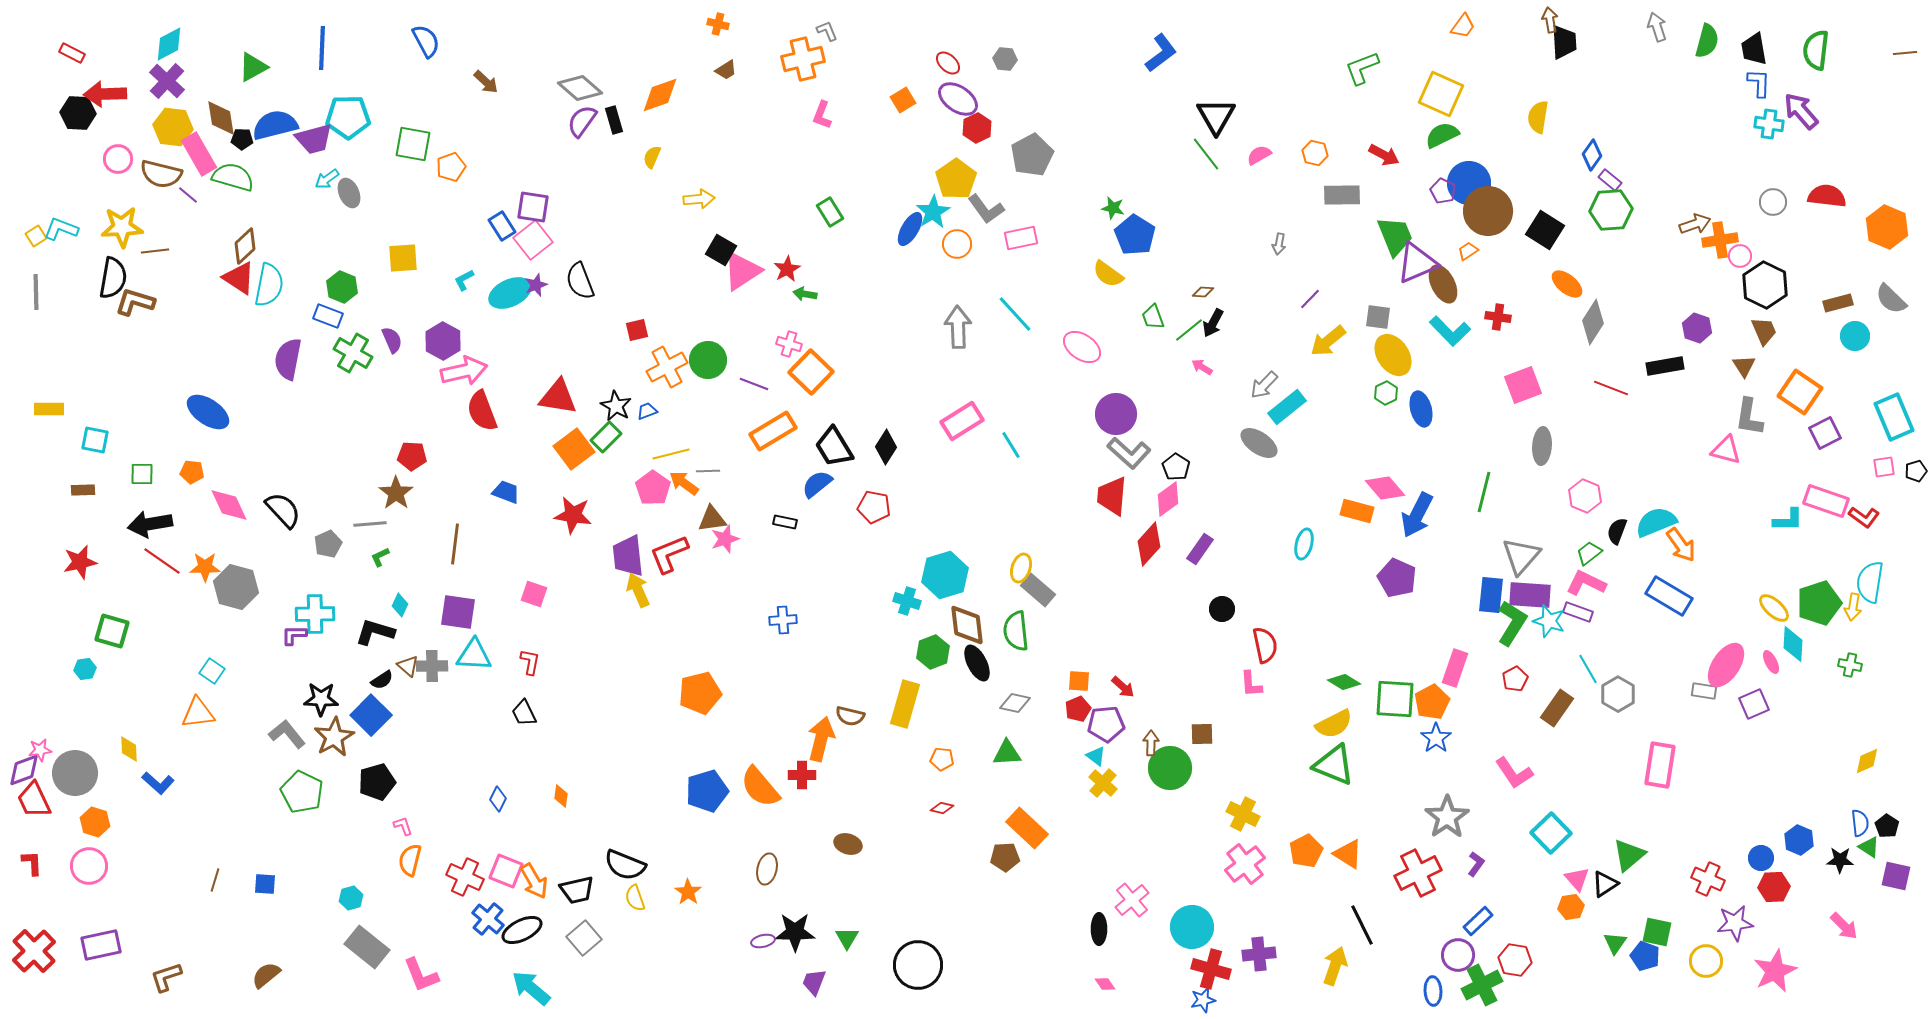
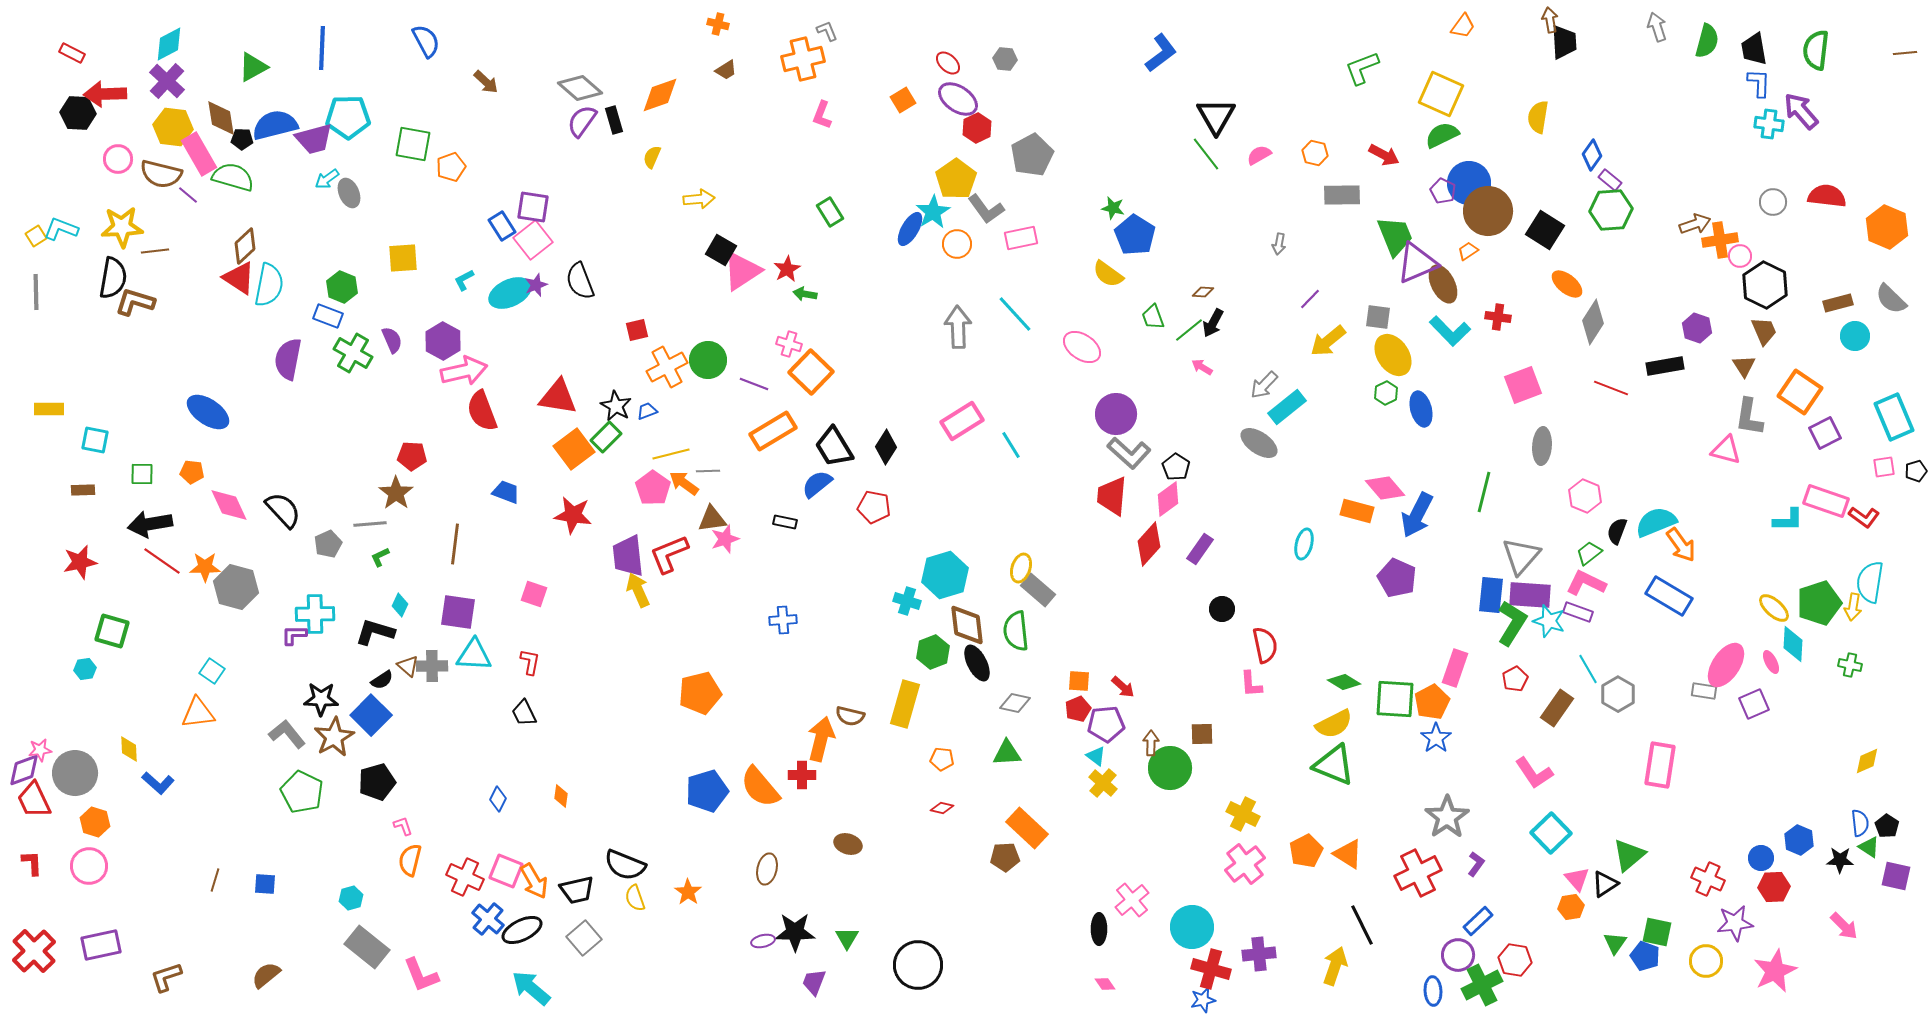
pink L-shape at (1514, 773): moved 20 px right
